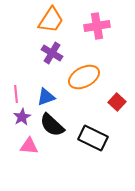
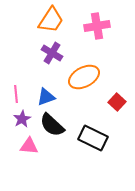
purple star: moved 2 px down
